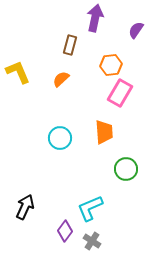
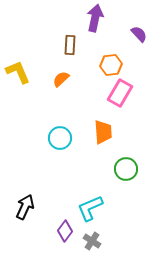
purple semicircle: moved 3 px right, 4 px down; rotated 102 degrees clockwise
brown rectangle: rotated 12 degrees counterclockwise
orange trapezoid: moved 1 px left
